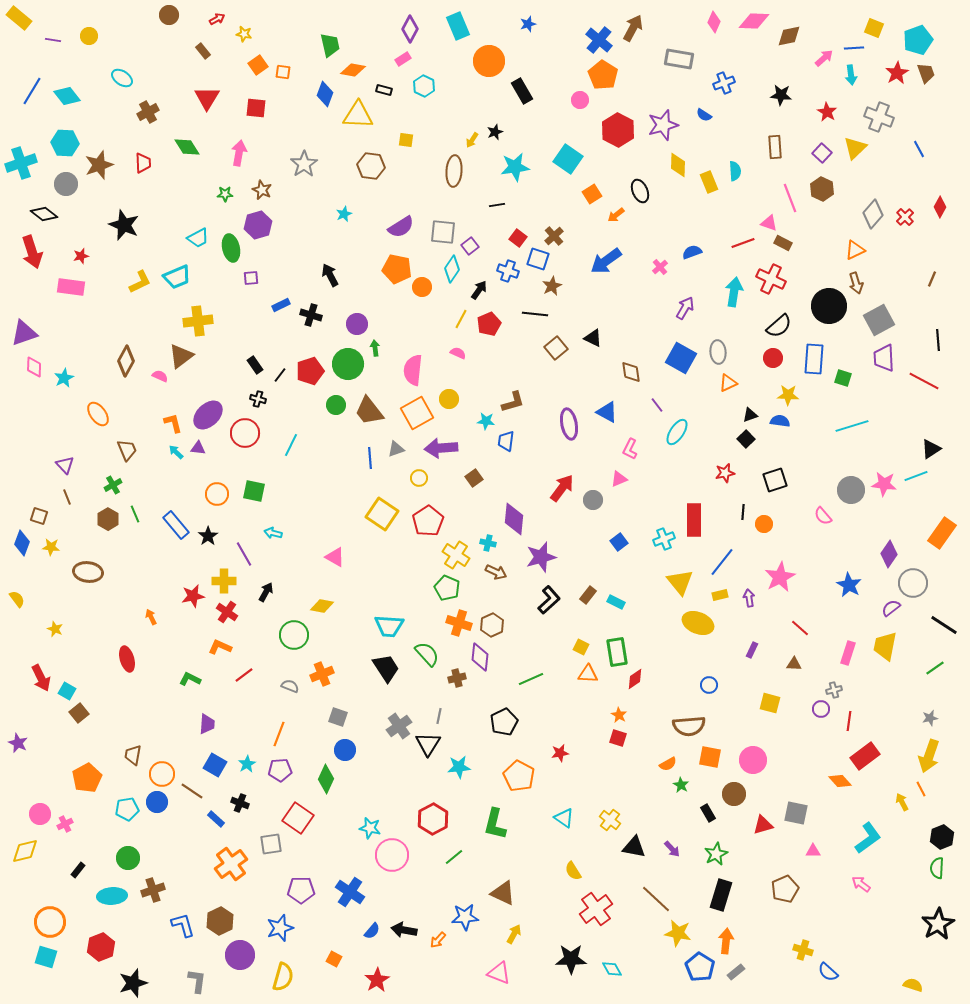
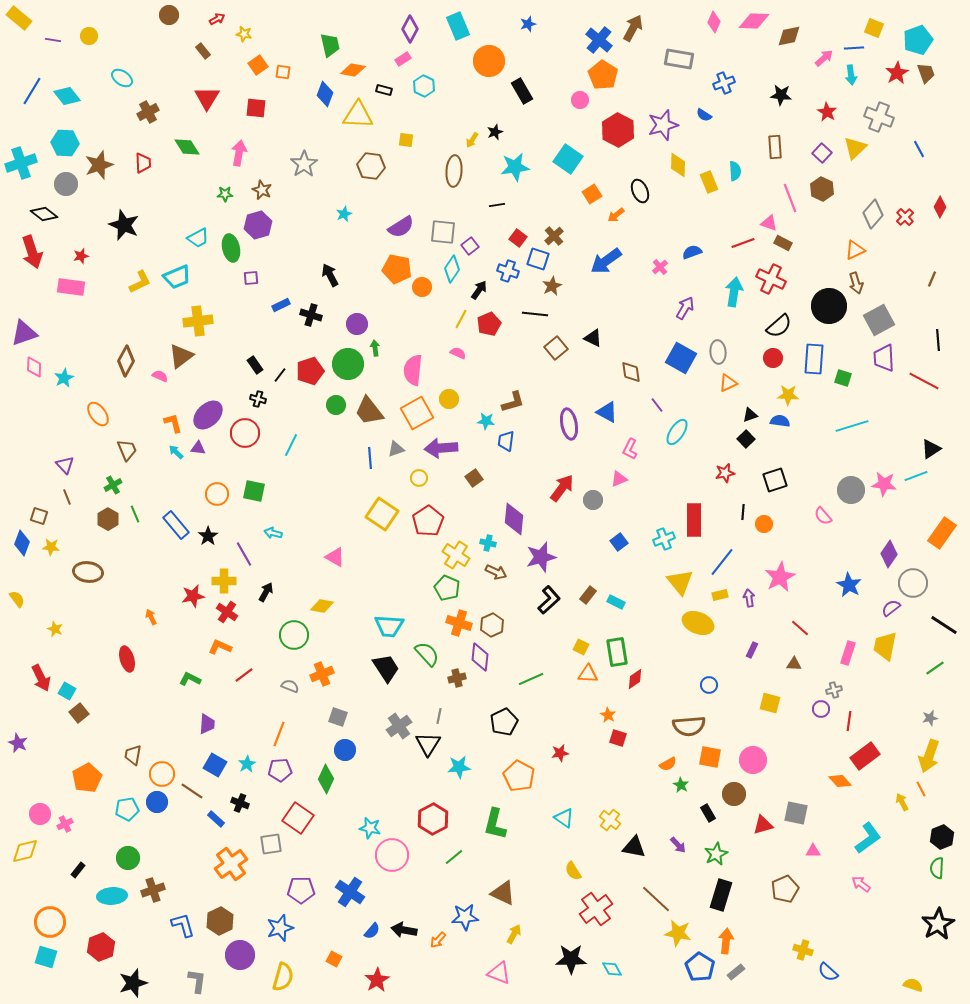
orange star at (619, 715): moved 11 px left
purple arrow at (672, 849): moved 6 px right, 4 px up
